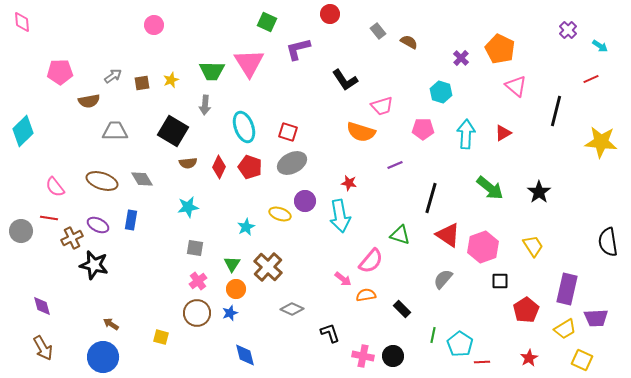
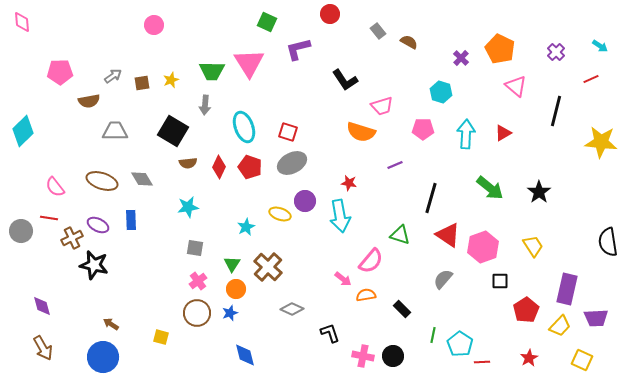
purple cross at (568, 30): moved 12 px left, 22 px down
blue rectangle at (131, 220): rotated 12 degrees counterclockwise
yellow trapezoid at (565, 329): moved 5 px left, 3 px up; rotated 15 degrees counterclockwise
